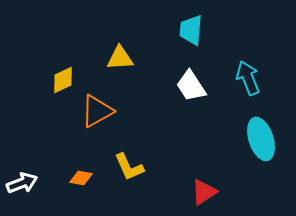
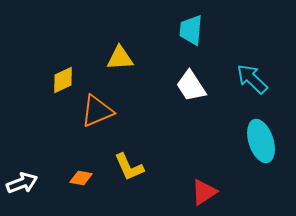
cyan arrow: moved 4 px right, 1 px down; rotated 24 degrees counterclockwise
orange triangle: rotated 6 degrees clockwise
cyan ellipse: moved 2 px down
